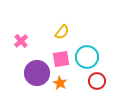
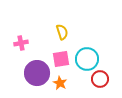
yellow semicircle: rotated 56 degrees counterclockwise
pink cross: moved 2 px down; rotated 32 degrees clockwise
cyan circle: moved 2 px down
red circle: moved 3 px right, 2 px up
